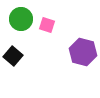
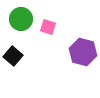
pink square: moved 1 px right, 2 px down
